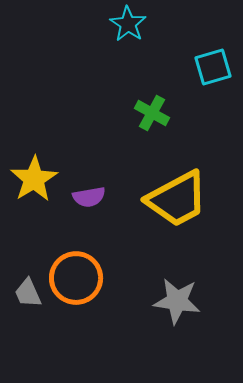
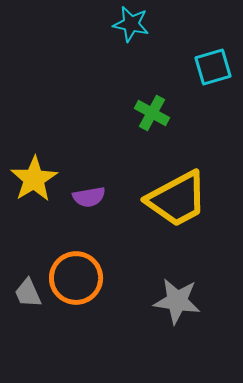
cyan star: moved 3 px right; rotated 21 degrees counterclockwise
